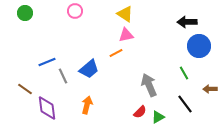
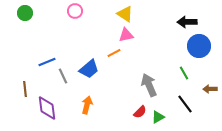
orange line: moved 2 px left
brown line: rotated 49 degrees clockwise
